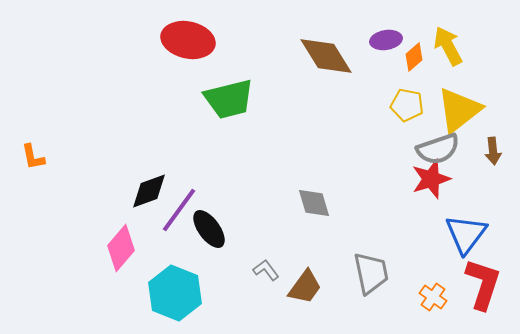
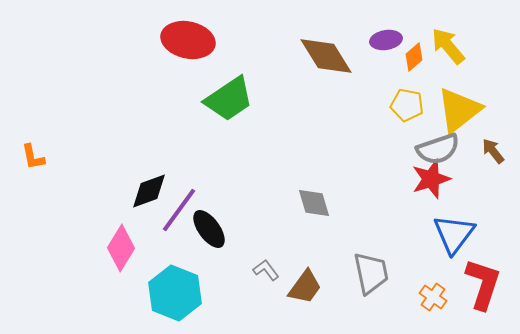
yellow arrow: rotated 12 degrees counterclockwise
green trapezoid: rotated 20 degrees counterclockwise
brown arrow: rotated 148 degrees clockwise
blue triangle: moved 12 px left
pink diamond: rotated 9 degrees counterclockwise
